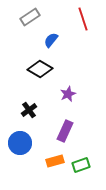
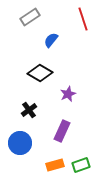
black diamond: moved 4 px down
purple rectangle: moved 3 px left
orange rectangle: moved 4 px down
